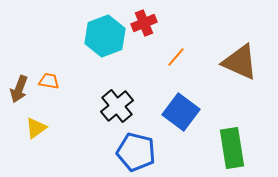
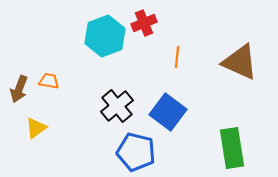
orange line: moved 1 px right; rotated 35 degrees counterclockwise
blue square: moved 13 px left
